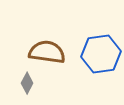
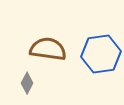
brown semicircle: moved 1 px right, 3 px up
